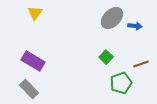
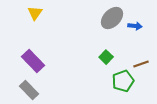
purple rectangle: rotated 15 degrees clockwise
green pentagon: moved 2 px right, 2 px up
gray rectangle: moved 1 px down
